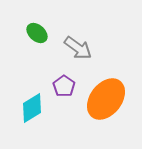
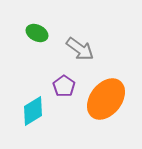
green ellipse: rotated 15 degrees counterclockwise
gray arrow: moved 2 px right, 1 px down
cyan diamond: moved 1 px right, 3 px down
